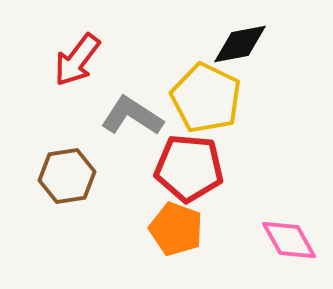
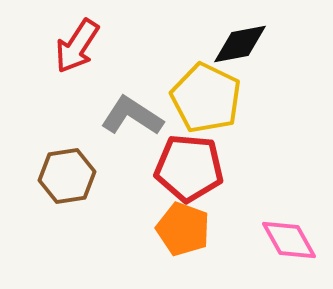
red arrow: moved 14 px up; rotated 4 degrees counterclockwise
orange pentagon: moved 7 px right
